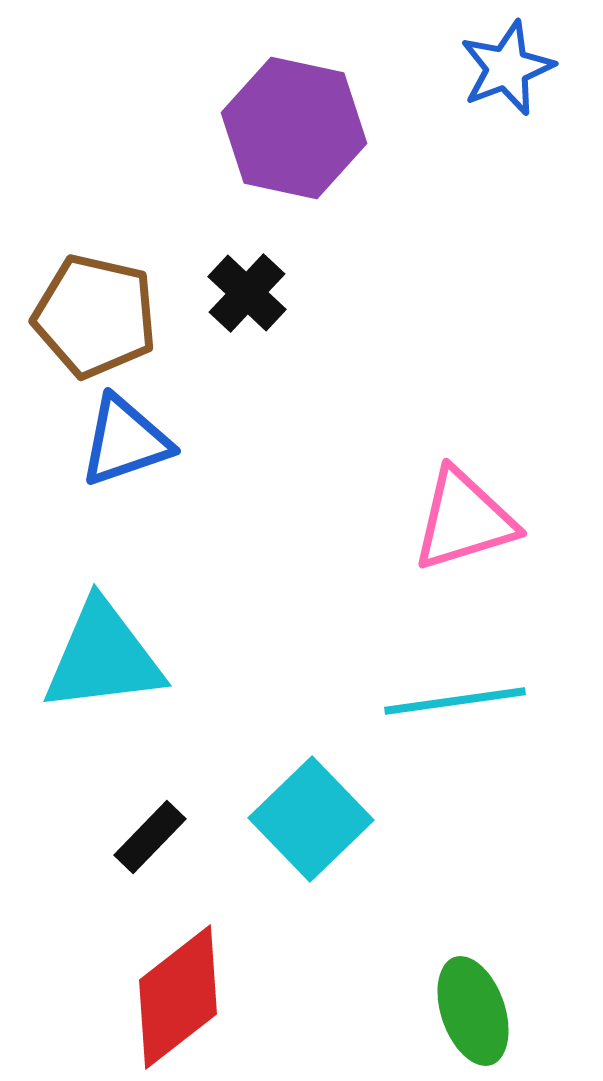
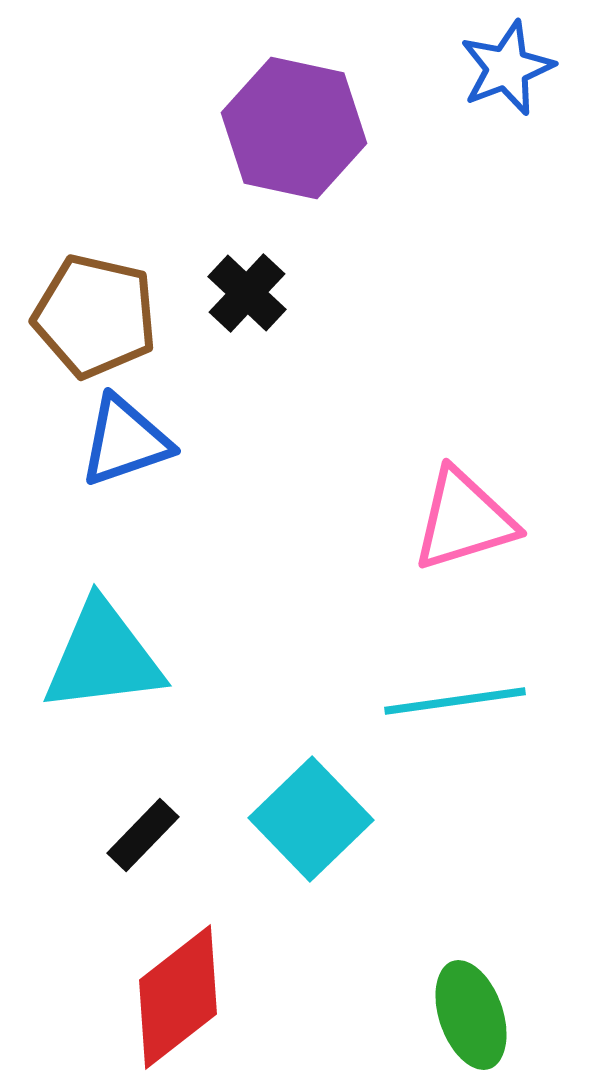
black rectangle: moved 7 px left, 2 px up
green ellipse: moved 2 px left, 4 px down
